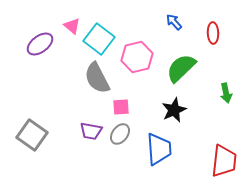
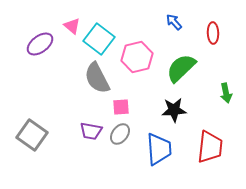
black star: rotated 20 degrees clockwise
red trapezoid: moved 14 px left, 14 px up
